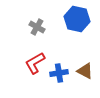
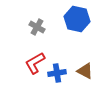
blue cross: moved 2 px left
